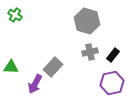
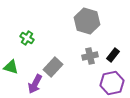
green cross: moved 12 px right, 23 px down
gray cross: moved 4 px down
green triangle: rotated 14 degrees clockwise
